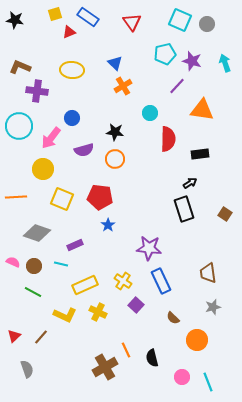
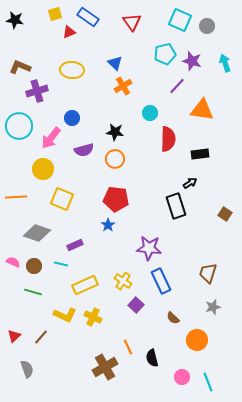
gray circle at (207, 24): moved 2 px down
purple cross at (37, 91): rotated 25 degrees counterclockwise
red pentagon at (100, 197): moved 16 px right, 2 px down
black rectangle at (184, 209): moved 8 px left, 3 px up
brown trapezoid at (208, 273): rotated 25 degrees clockwise
green line at (33, 292): rotated 12 degrees counterclockwise
yellow cross at (98, 312): moved 5 px left, 5 px down
orange line at (126, 350): moved 2 px right, 3 px up
